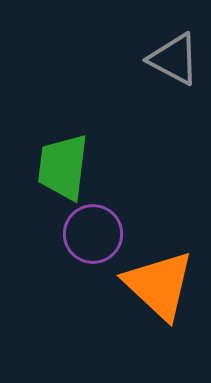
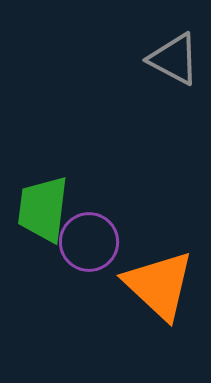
green trapezoid: moved 20 px left, 42 px down
purple circle: moved 4 px left, 8 px down
